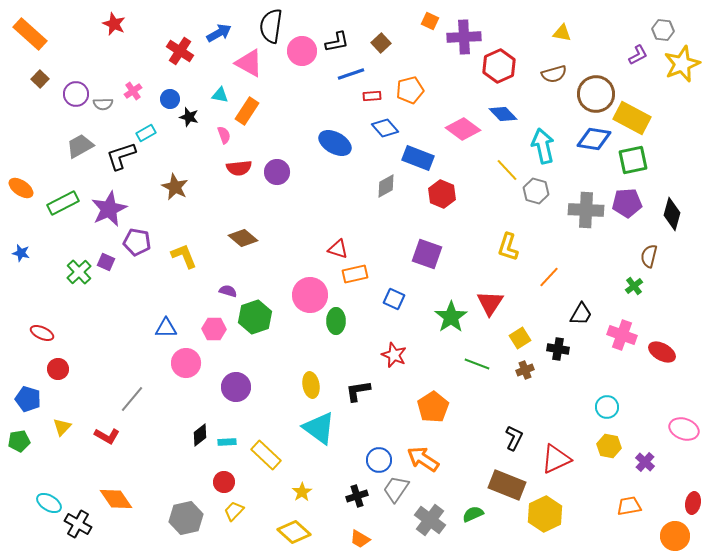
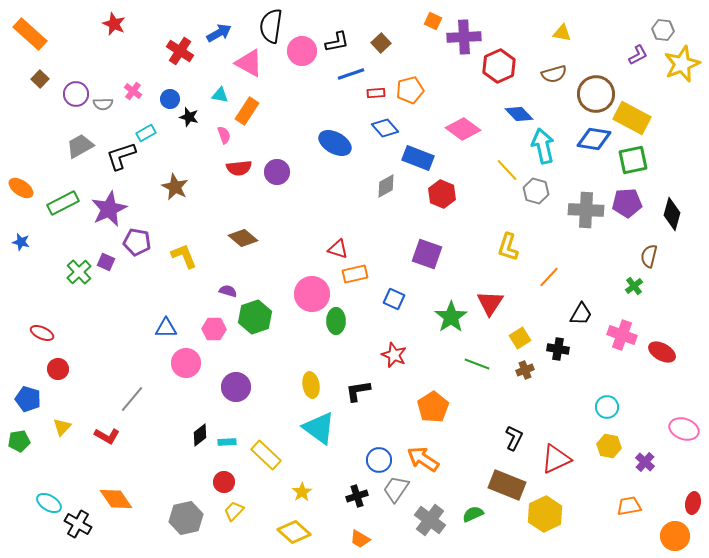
orange square at (430, 21): moved 3 px right
pink cross at (133, 91): rotated 18 degrees counterclockwise
red rectangle at (372, 96): moved 4 px right, 3 px up
blue diamond at (503, 114): moved 16 px right
blue star at (21, 253): moved 11 px up
pink circle at (310, 295): moved 2 px right, 1 px up
